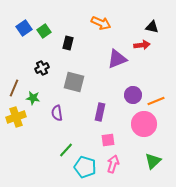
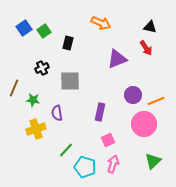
black triangle: moved 2 px left
red arrow: moved 4 px right, 3 px down; rotated 63 degrees clockwise
gray square: moved 4 px left, 1 px up; rotated 15 degrees counterclockwise
green star: moved 2 px down
yellow cross: moved 20 px right, 12 px down
pink square: rotated 16 degrees counterclockwise
